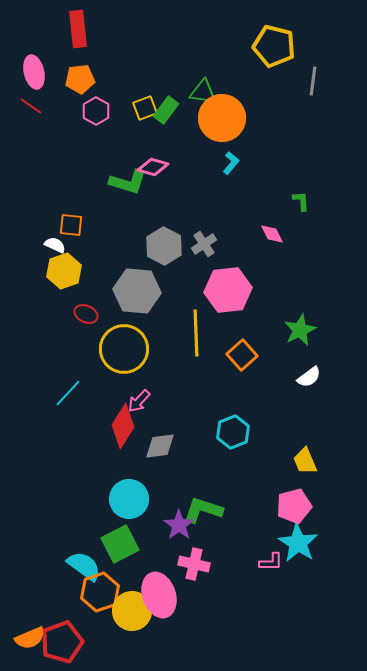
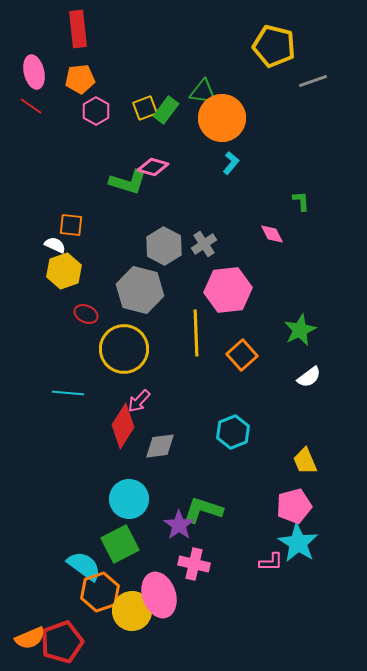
gray line at (313, 81): rotated 64 degrees clockwise
gray hexagon at (137, 291): moved 3 px right, 1 px up; rotated 9 degrees clockwise
cyan line at (68, 393): rotated 52 degrees clockwise
